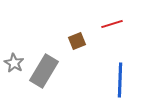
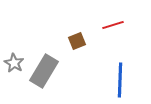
red line: moved 1 px right, 1 px down
